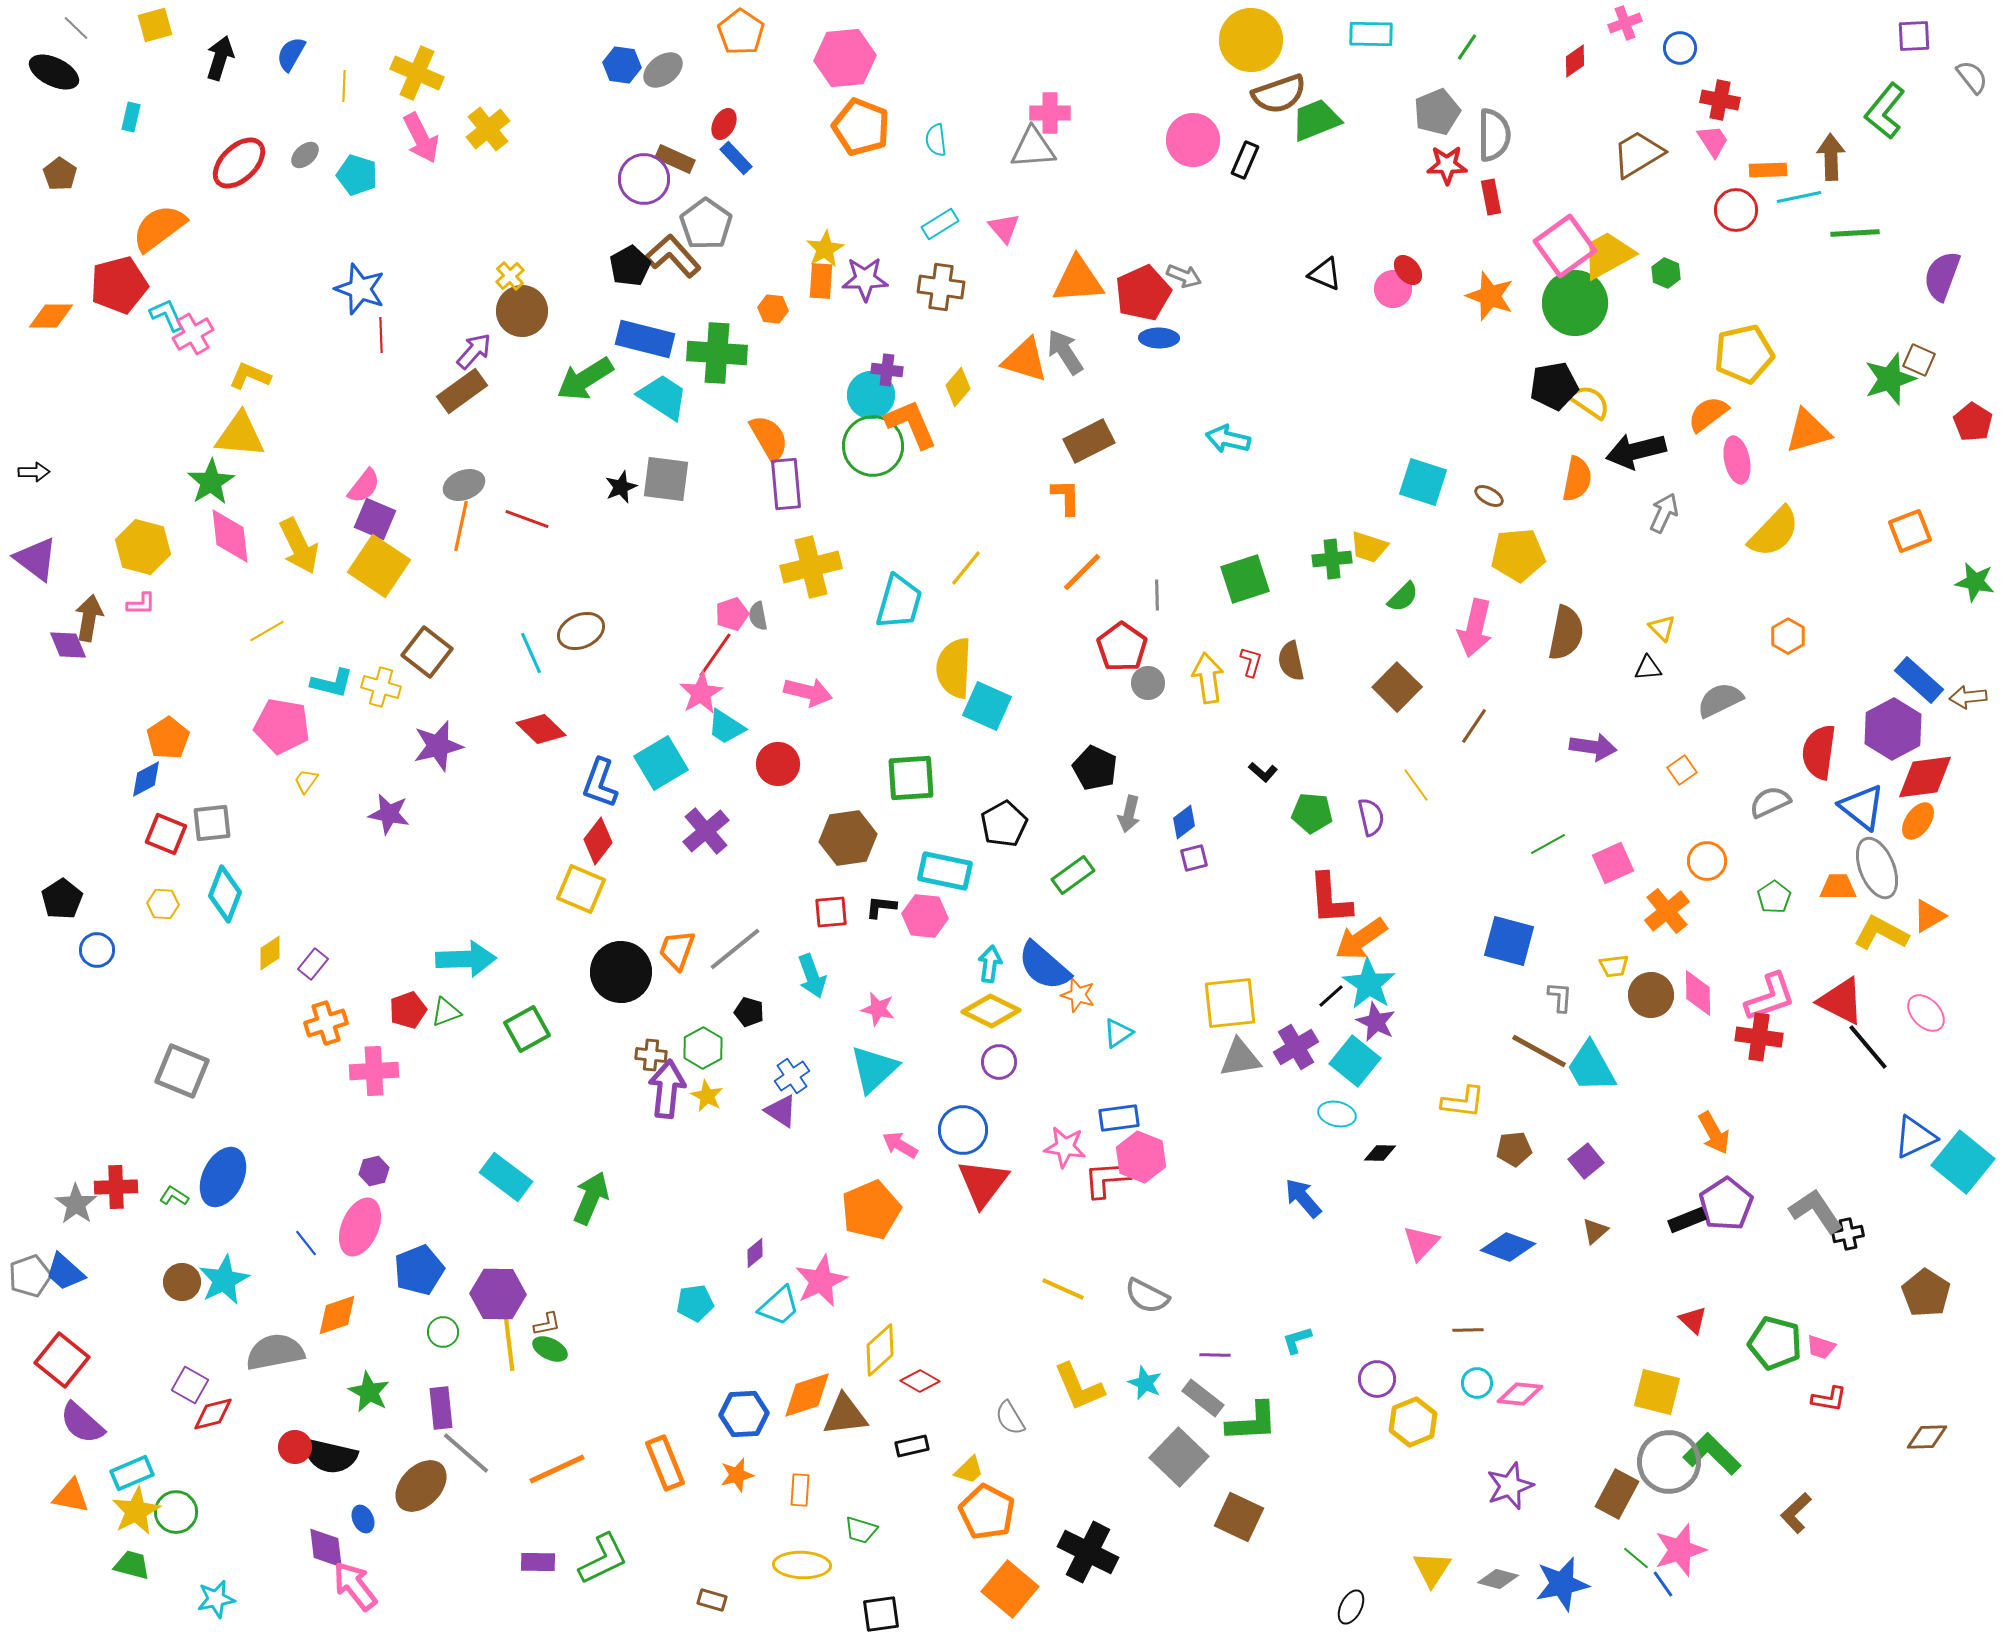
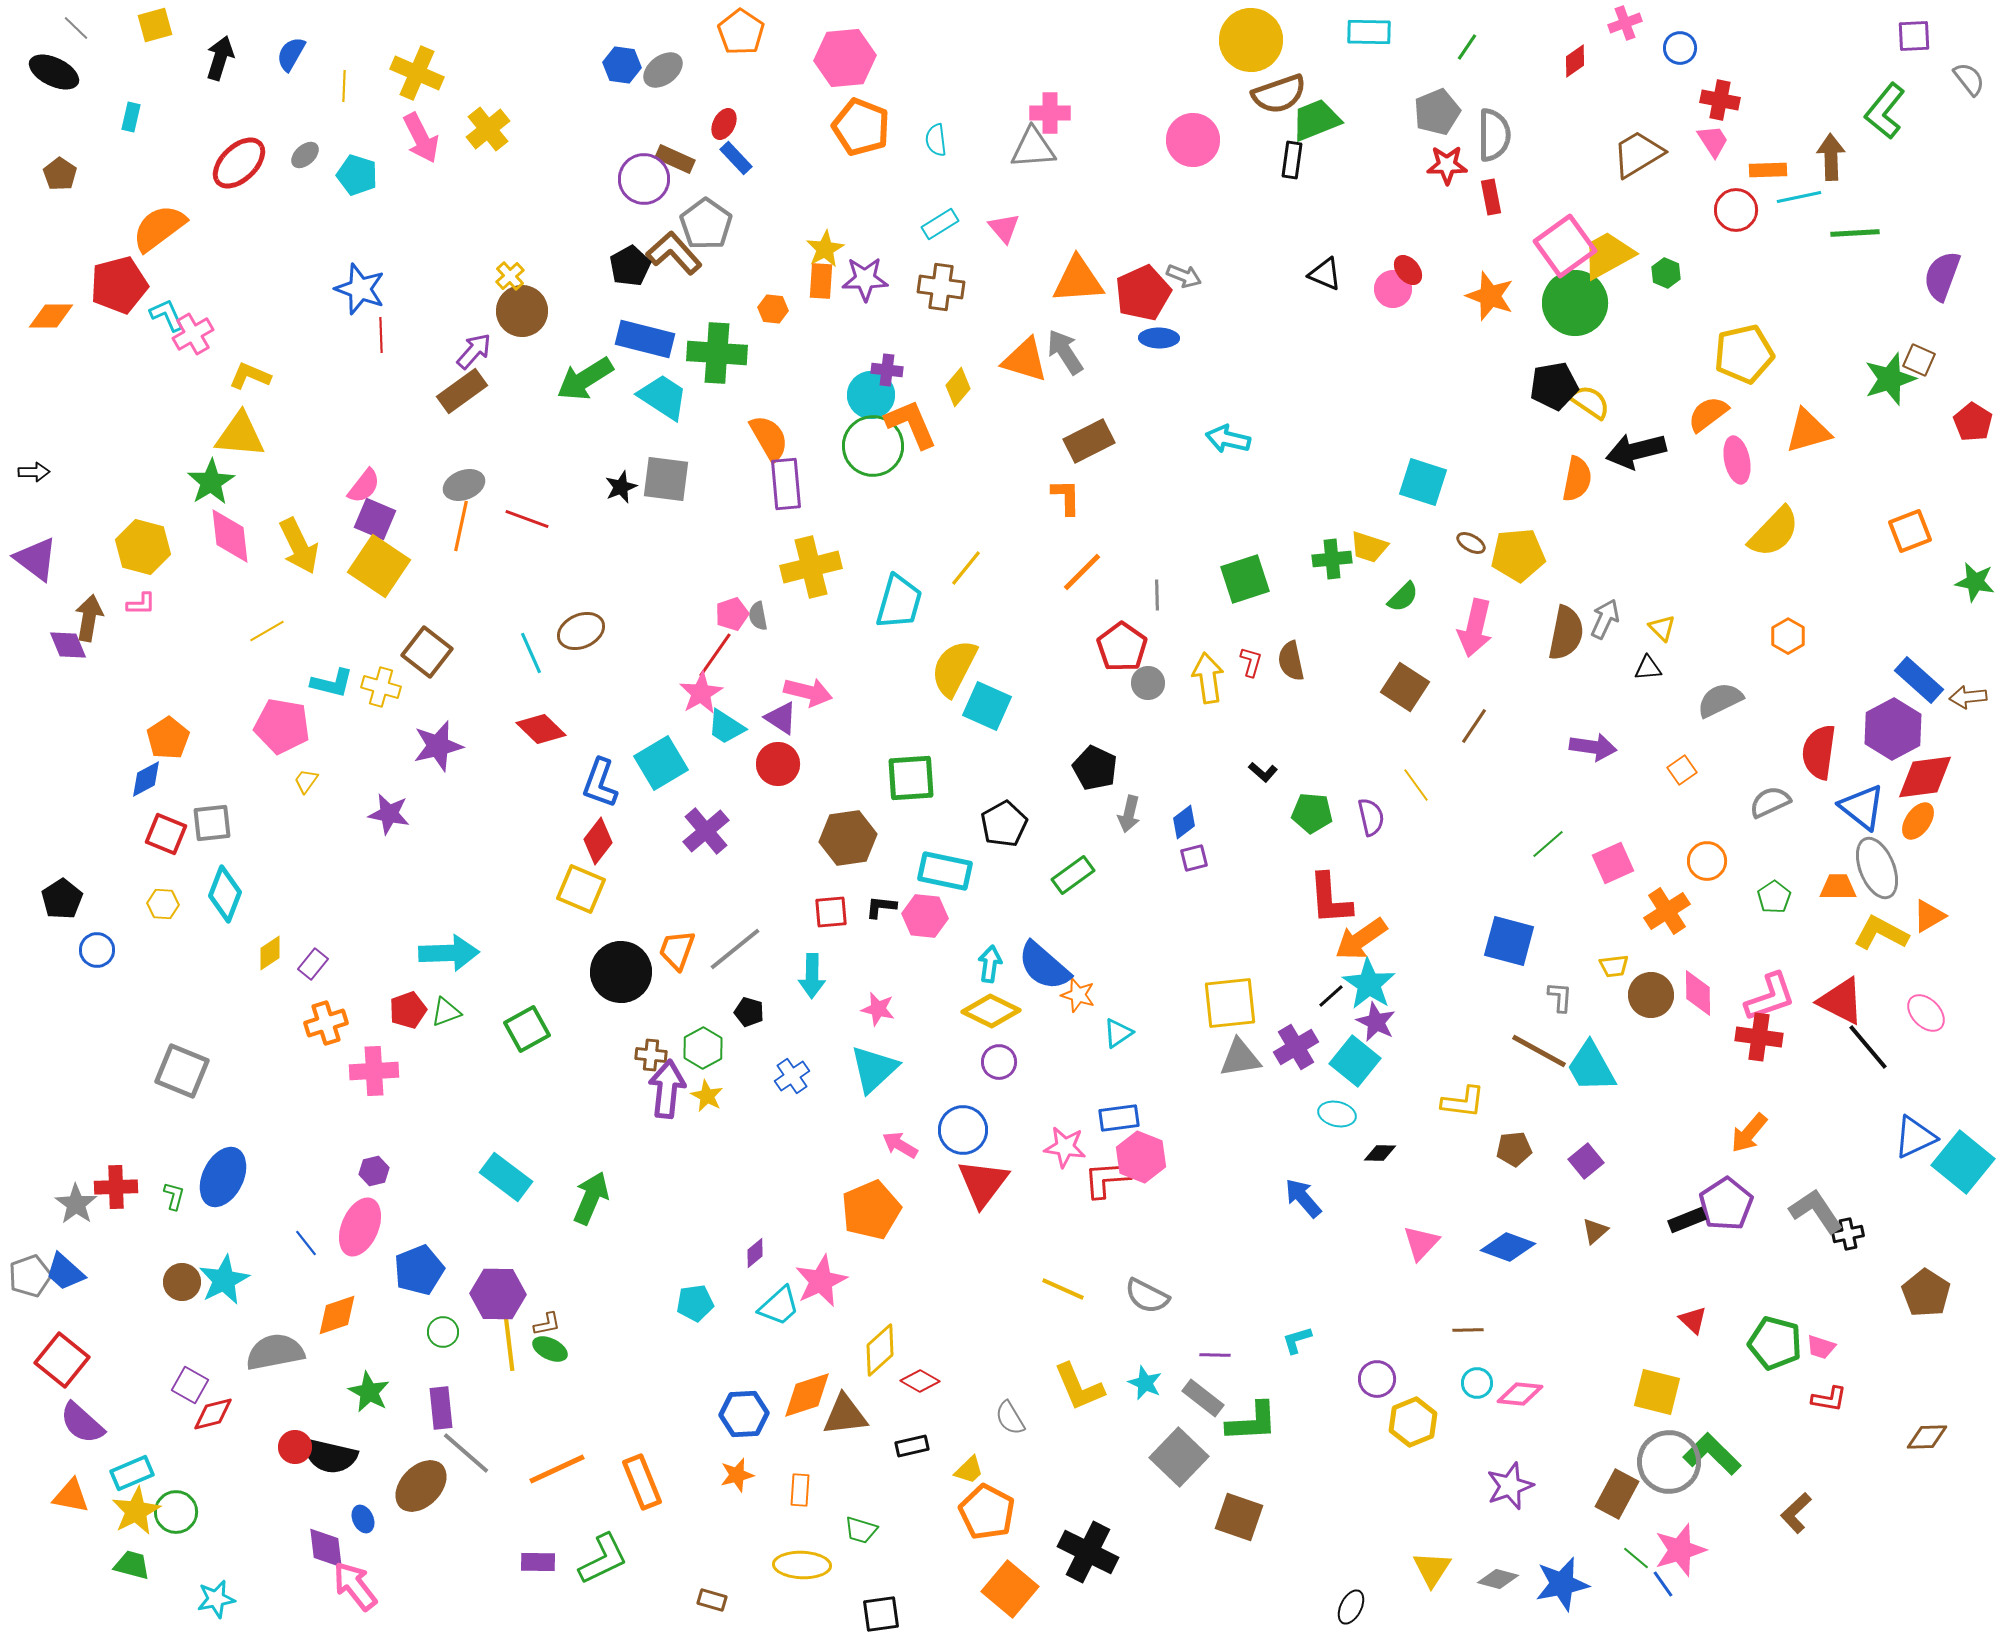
cyan rectangle at (1371, 34): moved 2 px left, 2 px up
gray semicircle at (1972, 77): moved 3 px left, 2 px down
black rectangle at (1245, 160): moved 47 px right; rotated 15 degrees counterclockwise
brown L-shape at (673, 256): moved 1 px right, 3 px up
brown ellipse at (1489, 496): moved 18 px left, 47 px down
gray arrow at (1664, 513): moved 59 px left, 106 px down
yellow semicircle at (954, 668): rotated 24 degrees clockwise
brown square at (1397, 687): moved 8 px right; rotated 12 degrees counterclockwise
green line at (1548, 844): rotated 12 degrees counterclockwise
orange cross at (1667, 911): rotated 6 degrees clockwise
cyan arrow at (466, 959): moved 17 px left, 6 px up
cyan arrow at (812, 976): rotated 21 degrees clockwise
purple triangle at (781, 1111): moved 393 px up
orange arrow at (1714, 1133): moved 35 px right; rotated 69 degrees clockwise
green L-shape at (174, 1196): rotated 72 degrees clockwise
orange rectangle at (665, 1463): moved 23 px left, 19 px down
brown square at (1239, 1517): rotated 6 degrees counterclockwise
